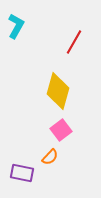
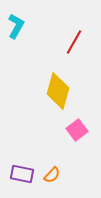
pink square: moved 16 px right
orange semicircle: moved 2 px right, 18 px down
purple rectangle: moved 1 px down
